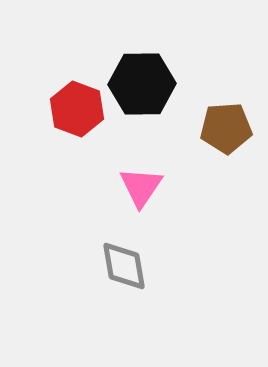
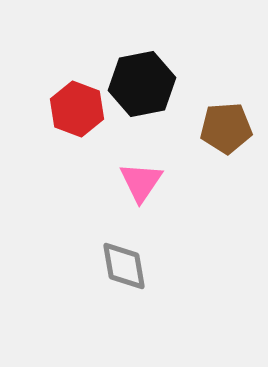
black hexagon: rotated 10 degrees counterclockwise
pink triangle: moved 5 px up
